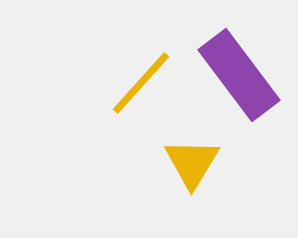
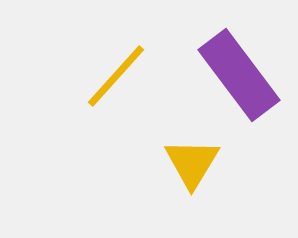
yellow line: moved 25 px left, 7 px up
